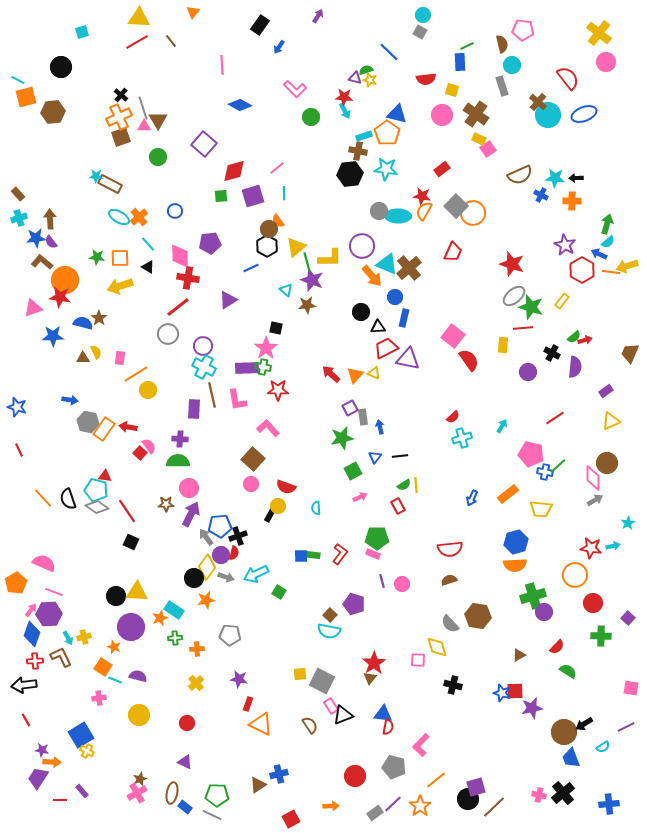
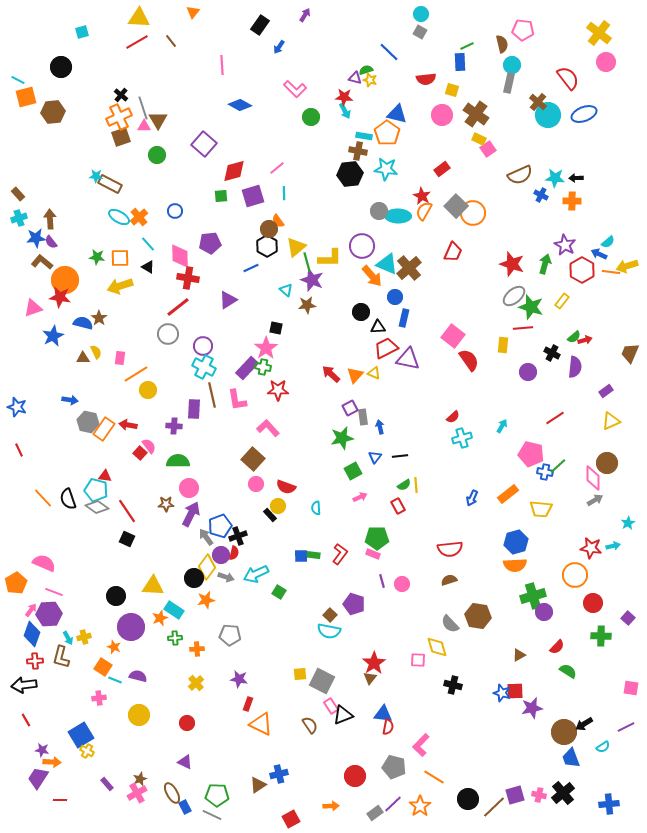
cyan circle at (423, 15): moved 2 px left, 1 px up
purple arrow at (318, 16): moved 13 px left, 1 px up
gray rectangle at (502, 86): moved 7 px right, 3 px up; rotated 30 degrees clockwise
cyan rectangle at (364, 136): rotated 28 degrees clockwise
green circle at (158, 157): moved 1 px left, 2 px up
red star at (422, 196): rotated 18 degrees clockwise
green arrow at (607, 224): moved 62 px left, 40 px down
blue star at (53, 336): rotated 25 degrees counterclockwise
purple rectangle at (247, 368): rotated 45 degrees counterclockwise
red arrow at (128, 427): moved 2 px up
purple cross at (180, 439): moved 6 px left, 13 px up
pink circle at (251, 484): moved 5 px right
black rectangle at (270, 515): rotated 72 degrees counterclockwise
blue pentagon at (220, 526): rotated 15 degrees counterclockwise
black square at (131, 542): moved 4 px left, 3 px up
yellow triangle at (137, 592): moved 16 px right, 6 px up
brown L-shape at (61, 657): rotated 140 degrees counterclockwise
orange line at (436, 780): moved 2 px left, 3 px up; rotated 70 degrees clockwise
purple square at (476, 787): moved 39 px right, 8 px down
purple rectangle at (82, 791): moved 25 px right, 7 px up
brown ellipse at (172, 793): rotated 40 degrees counterclockwise
blue rectangle at (185, 807): rotated 24 degrees clockwise
